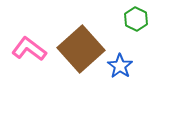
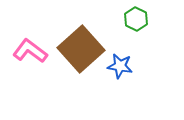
pink L-shape: moved 1 px right, 2 px down
blue star: rotated 25 degrees counterclockwise
